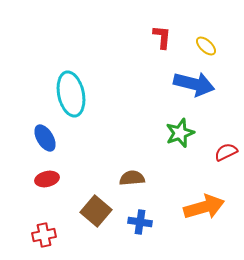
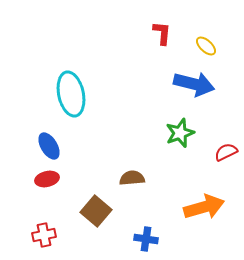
red L-shape: moved 4 px up
blue ellipse: moved 4 px right, 8 px down
blue cross: moved 6 px right, 17 px down
